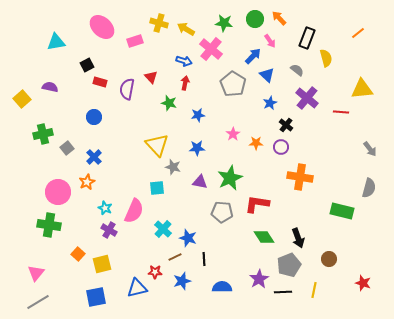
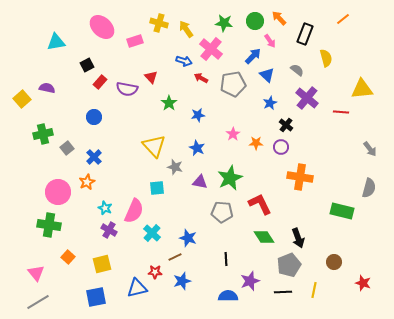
green circle at (255, 19): moved 2 px down
yellow arrow at (186, 29): rotated 24 degrees clockwise
orange line at (358, 33): moved 15 px left, 14 px up
black rectangle at (307, 38): moved 2 px left, 4 px up
red rectangle at (100, 82): rotated 64 degrees counterclockwise
red arrow at (185, 83): moved 16 px right, 5 px up; rotated 72 degrees counterclockwise
gray pentagon at (233, 84): rotated 30 degrees clockwise
purple semicircle at (50, 87): moved 3 px left, 1 px down
purple semicircle at (127, 89): rotated 90 degrees counterclockwise
green star at (169, 103): rotated 21 degrees clockwise
yellow triangle at (157, 145): moved 3 px left, 1 px down
blue star at (197, 148): rotated 28 degrees clockwise
gray star at (173, 167): moved 2 px right
red L-shape at (257, 204): moved 3 px right; rotated 55 degrees clockwise
cyan cross at (163, 229): moved 11 px left, 4 px down
orange square at (78, 254): moved 10 px left, 3 px down
black line at (204, 259): moved 22 px right
brown circle at (329, 259): moved 5 px right, 3 px down
pink triangle at (36, 273): rotated 18 degrees counterclockwise
purple star at (259, 279): moved 9 px left, 2 px down; rotated 12 degrees clockwise
blue semicircle at (222, 287): moved 6 px right, 9 px down
